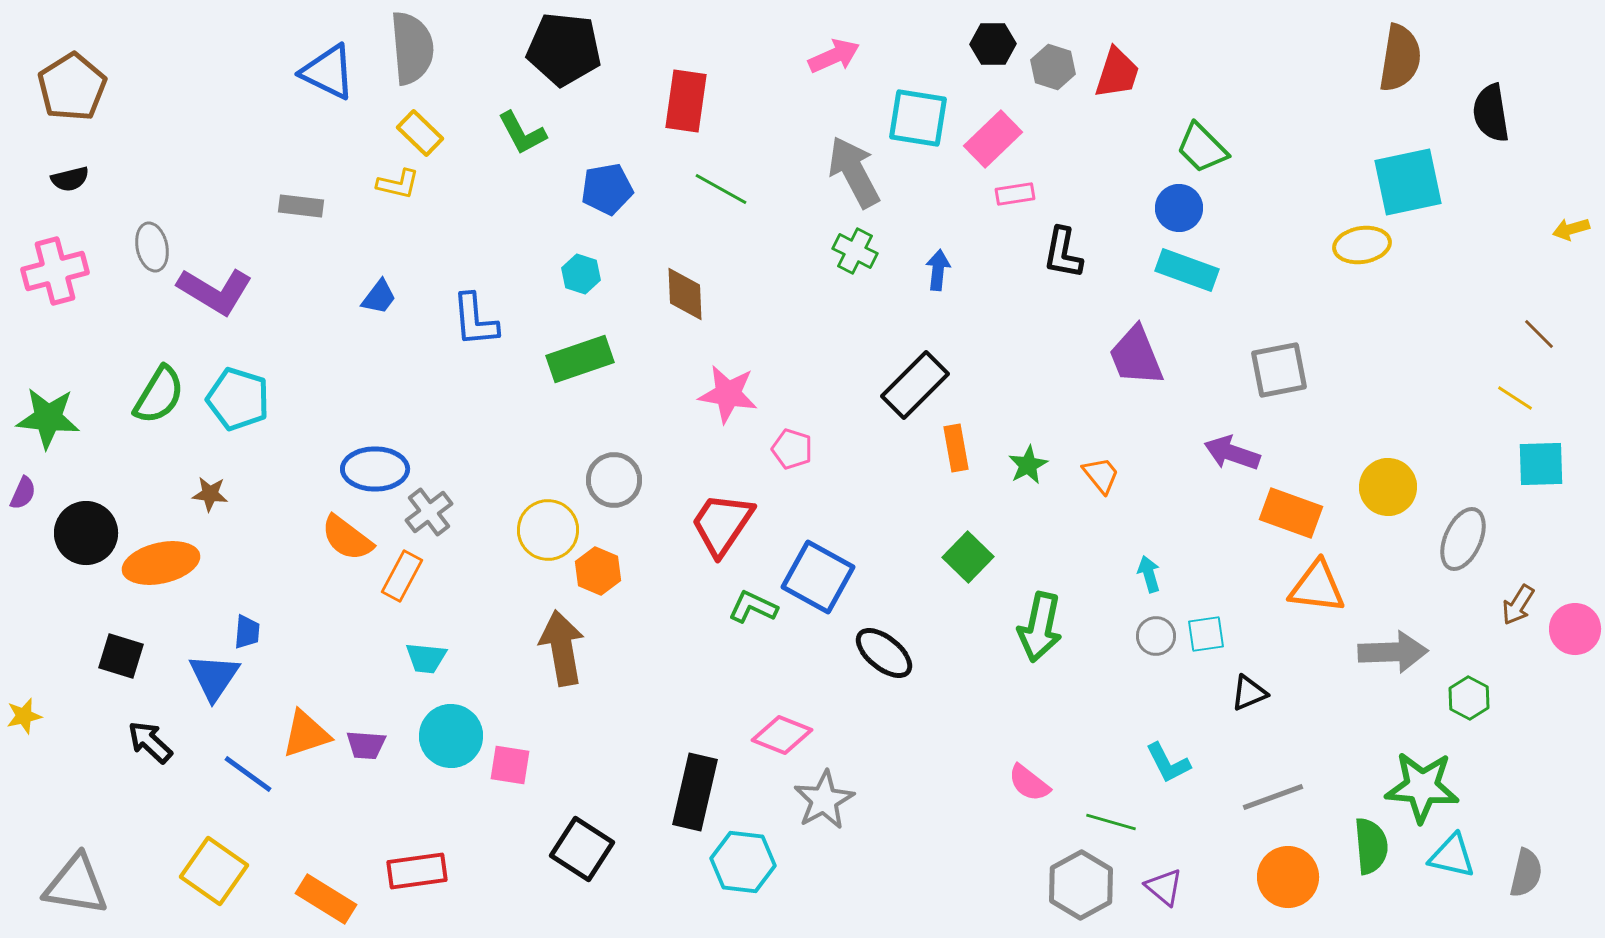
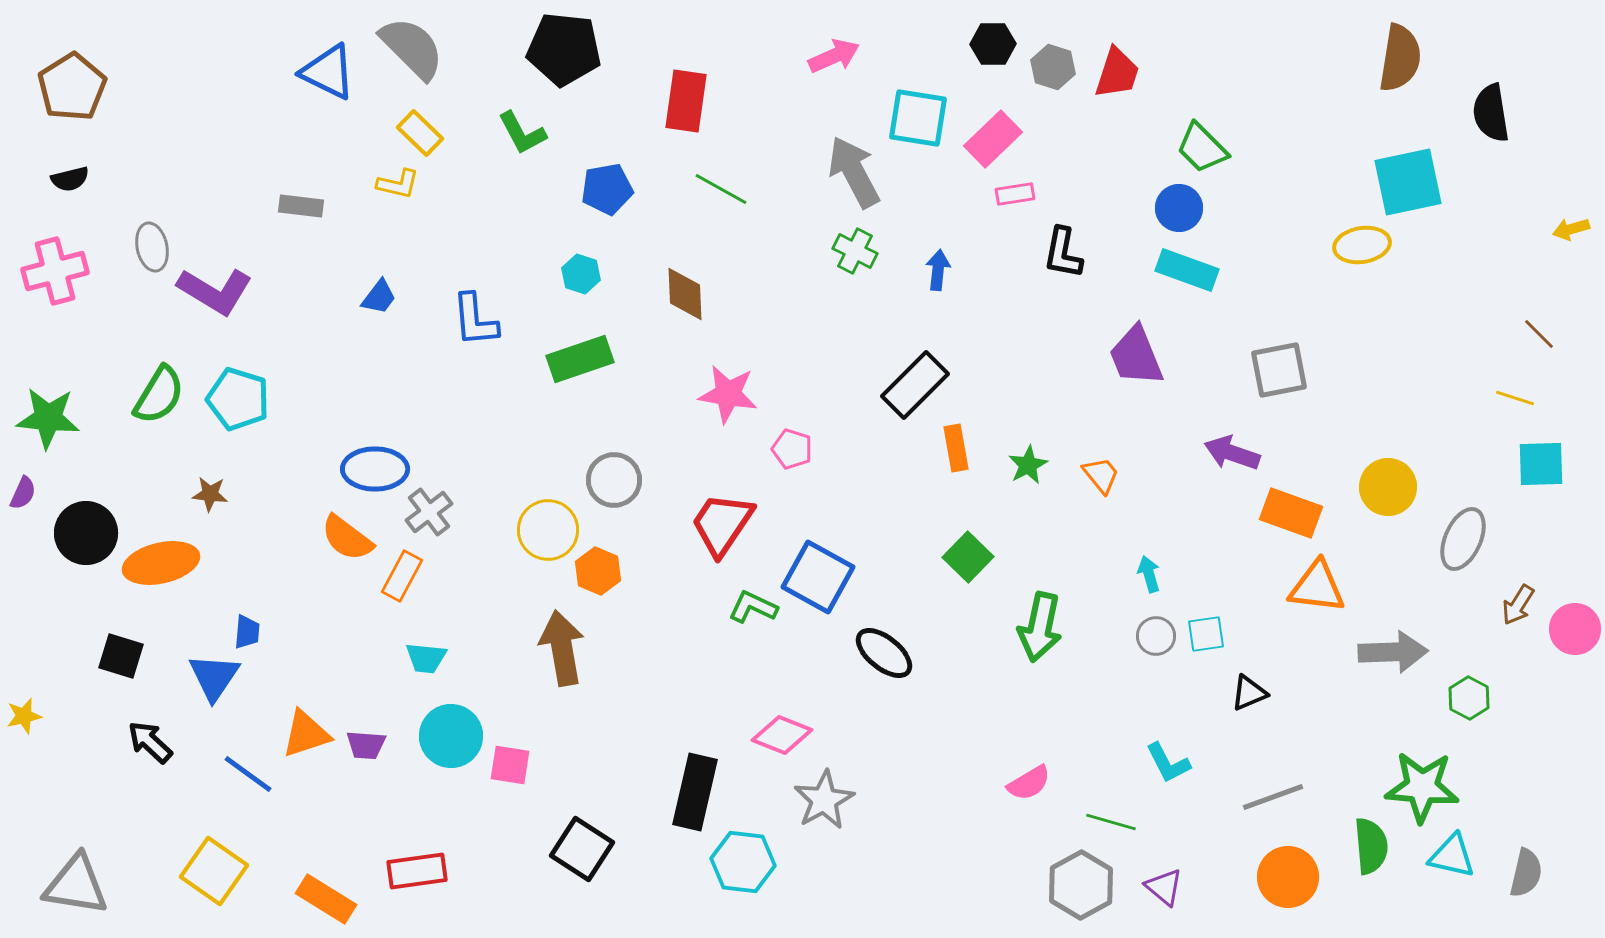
gray semicircle at (412, 48): rotated 40 degrees counterclockwise
yellow line at (1515, 398): rotated 15 degrees counterclockwise
pink semicircle at (1029, 783): rotated 69 degrees counterclockwise
